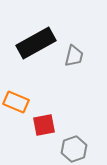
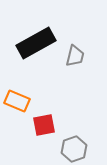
gray trapezoid: moved 1 px right
orange rectangle: moved 1 px right, 1 px up
